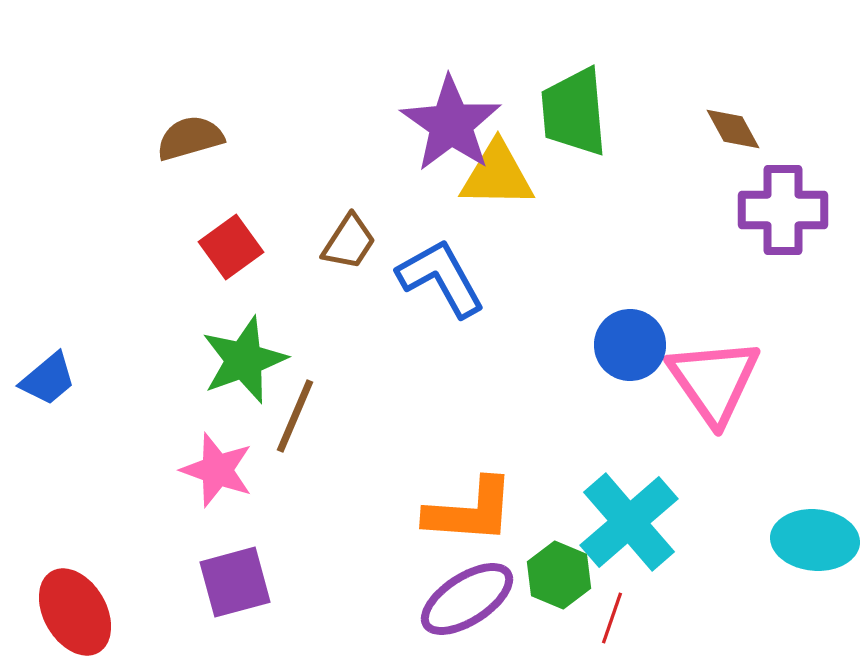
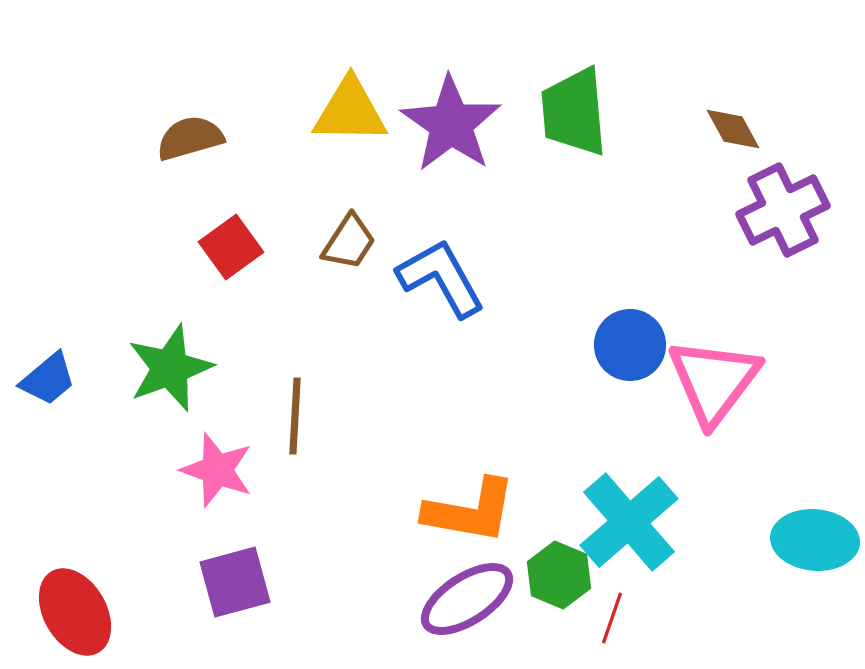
yellow triangle: moved 147 px left, 64 px up
purple cross: rotated 26 degrees counterclockwise
green star: moved 74 px left, 8 px down
pink triangle: rotated 12 degrees clockwise
brown line: rotated 20 degrees counterclockwise
orange L-shape: rotated 6 degrees clockwise
